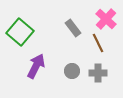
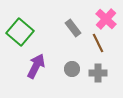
gray circle: moved 2 px up
